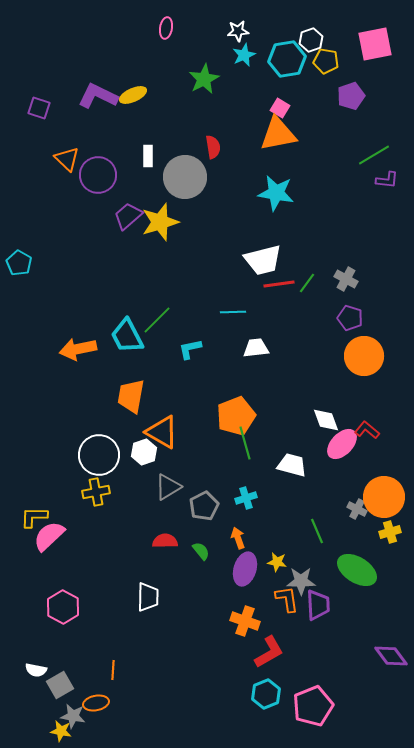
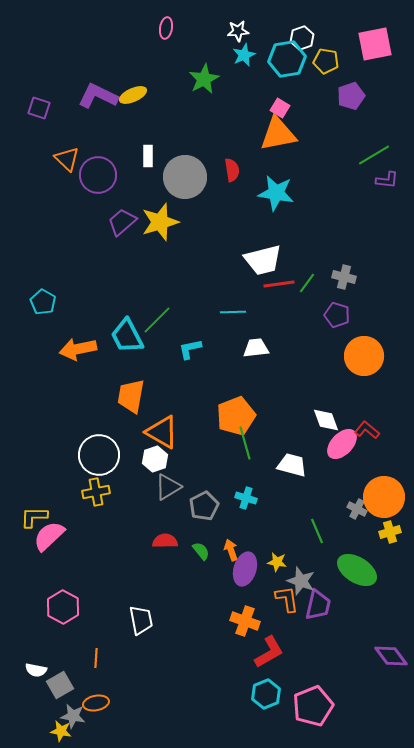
white hexagon at (311, 40): moved 9 px left, 2 px up
red semicircle at (213, 147): moved 19 px right, 23 px down
purple trapezoid at (128, 216): moved 6 px left, 6 px down
cyan pentagon at (19, 263): moved 24 px right, 39 px down
gray cross at (346, 279): moved 2 px left, 2 px up; rotated 15 degrees counterclockwise
purple pentagon at (350, 318): moved 13 px left, 3 px up
white hexagon at (144, 452): moved 11 px right, 7 px down
cyan cross at (246, 498): rotated 35 degrees clockwise
orange arrow at (238, 538): moved 7 px left, 12 px down
gray star at (301, 581): rotated 20 degrees clockwise
white trapezoid at (148, 597): moved 7 px left, 23 px down; rotated 12 degrees counterclockwise
purple trapezoid at (318, 605): rotated 16 degrees clockwise
orange line at (113, 670): moved 17 px left, 12 px up
